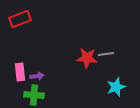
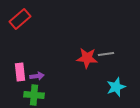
red rectangle: rotated 20 degrees counterclockwise
